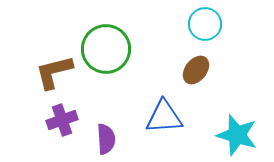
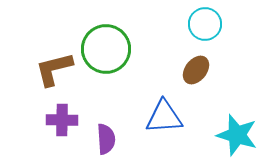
brown L-shape: moved 3 px up
purple cross: rotated 20 degrees clockwise
